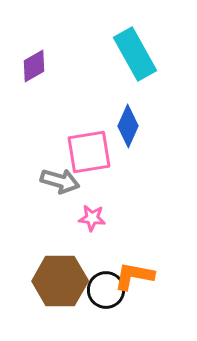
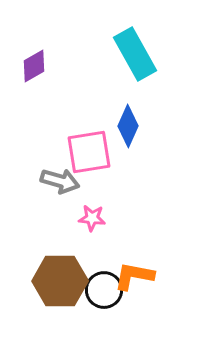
black circle: moved 2 px left
